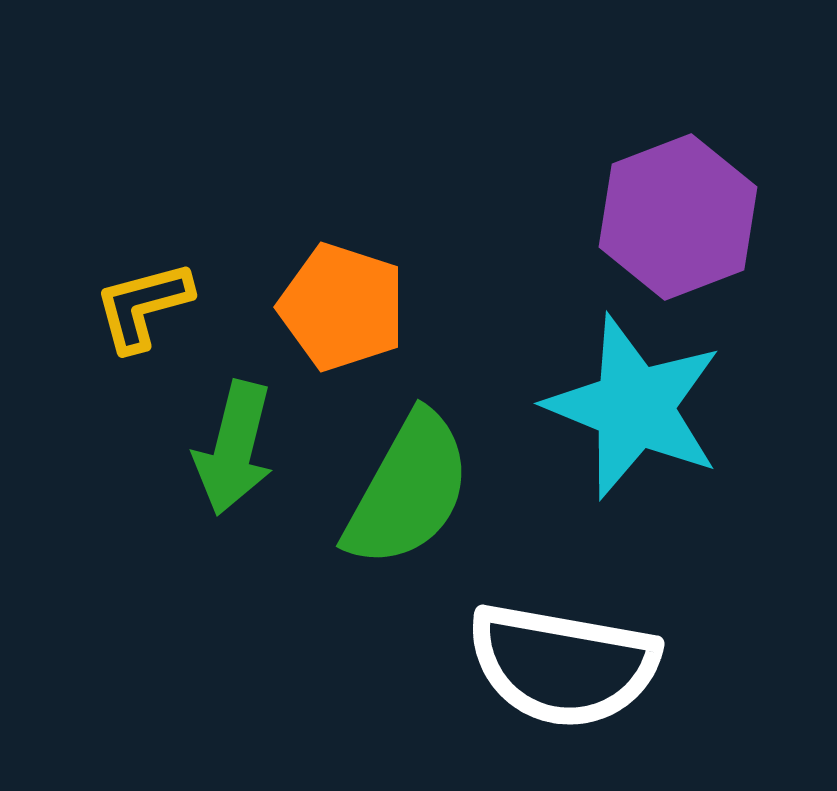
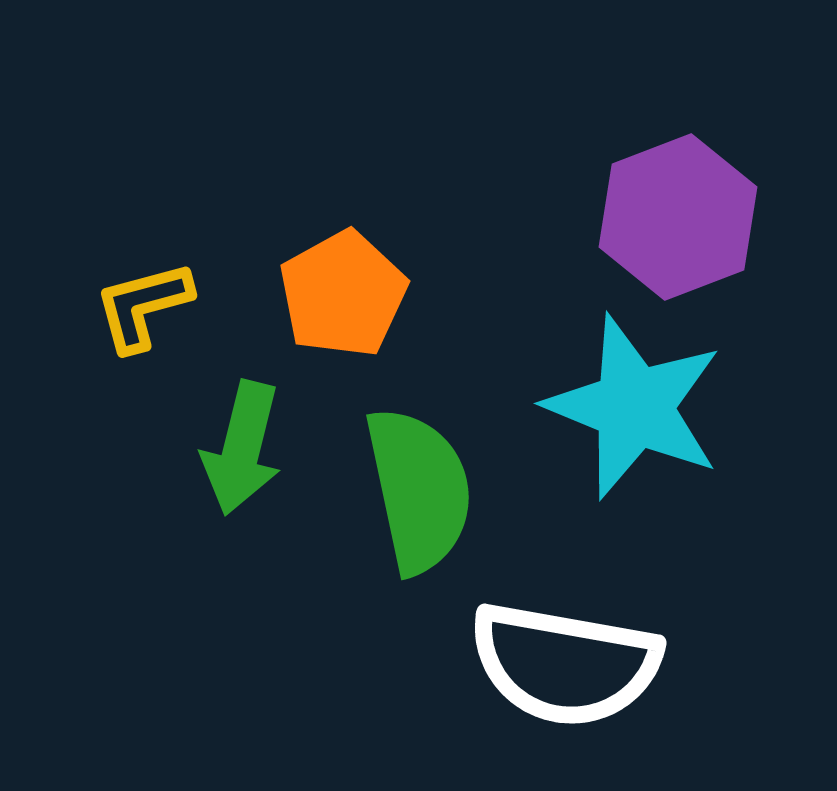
orange pentagon: moved 1 px right, 13 px up; rotated 25 degrees clockwise
green arrow: moved 8 px right
green semicircle: moved 11 px right; rotated 41 degrees counterclockwise
white semicircle: moved 2 px right, 1 px up
